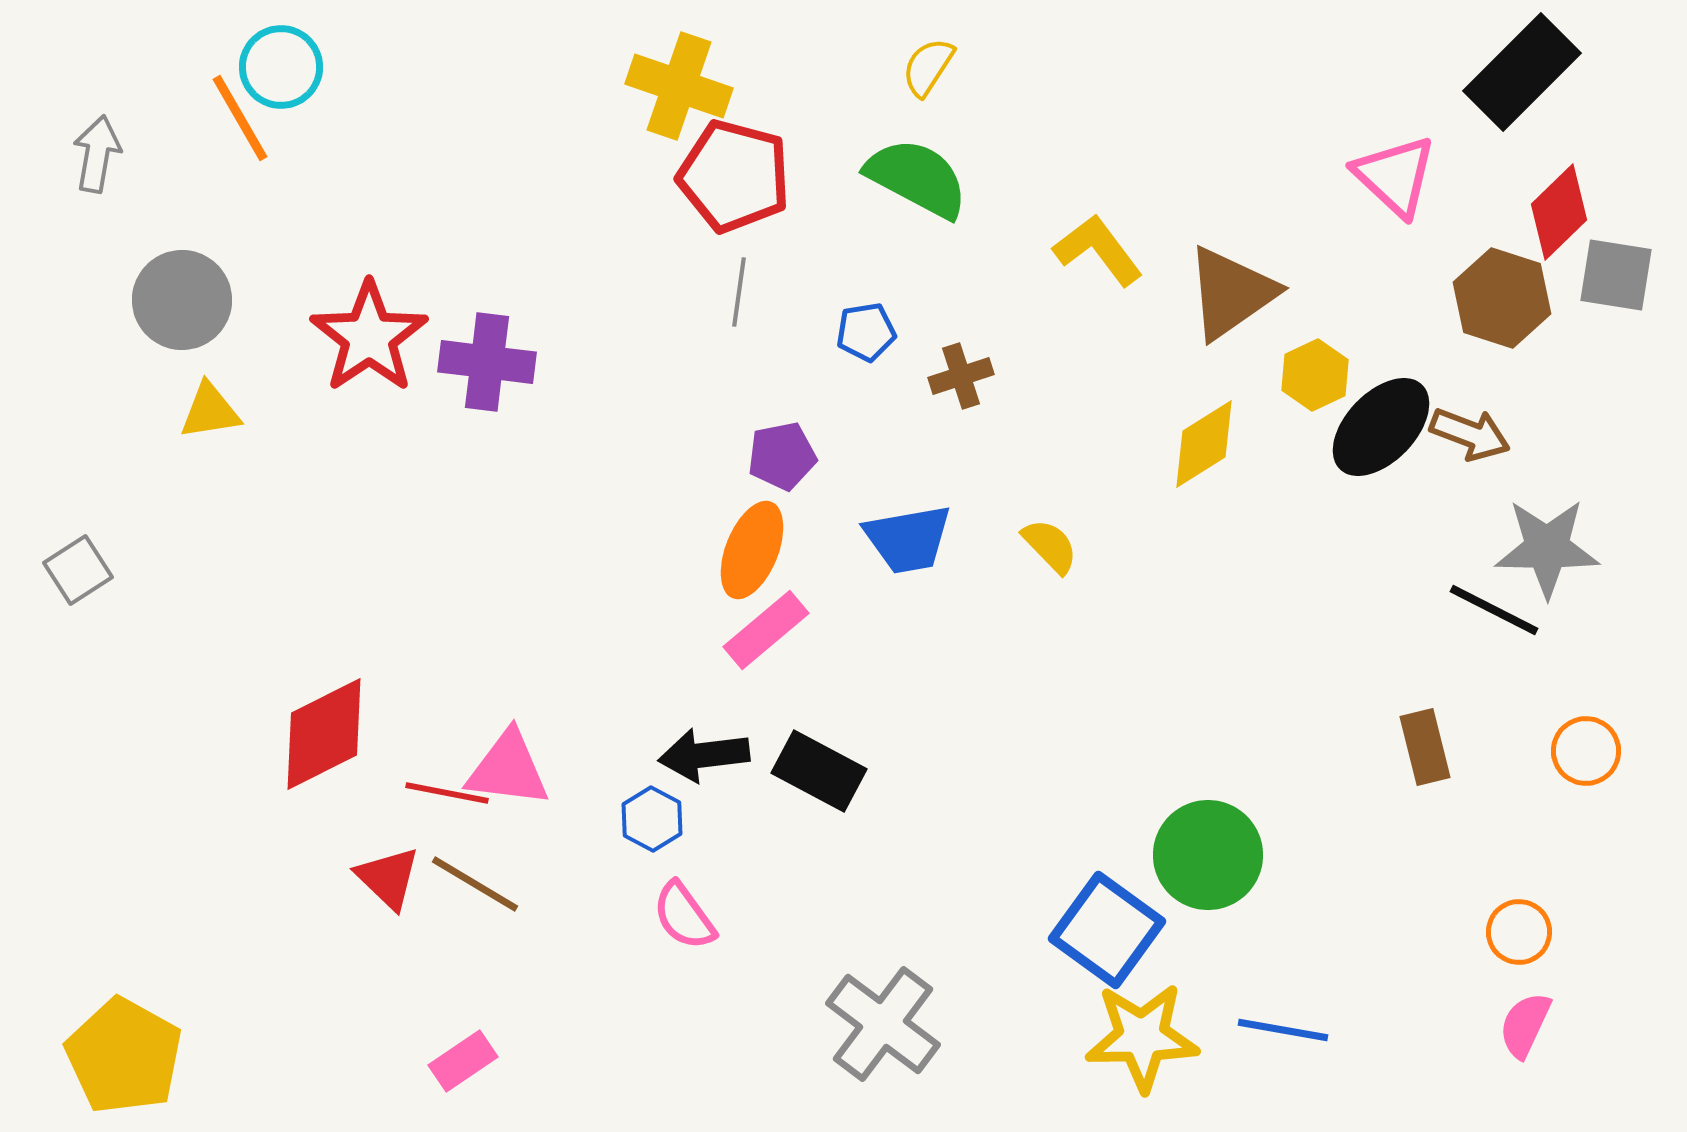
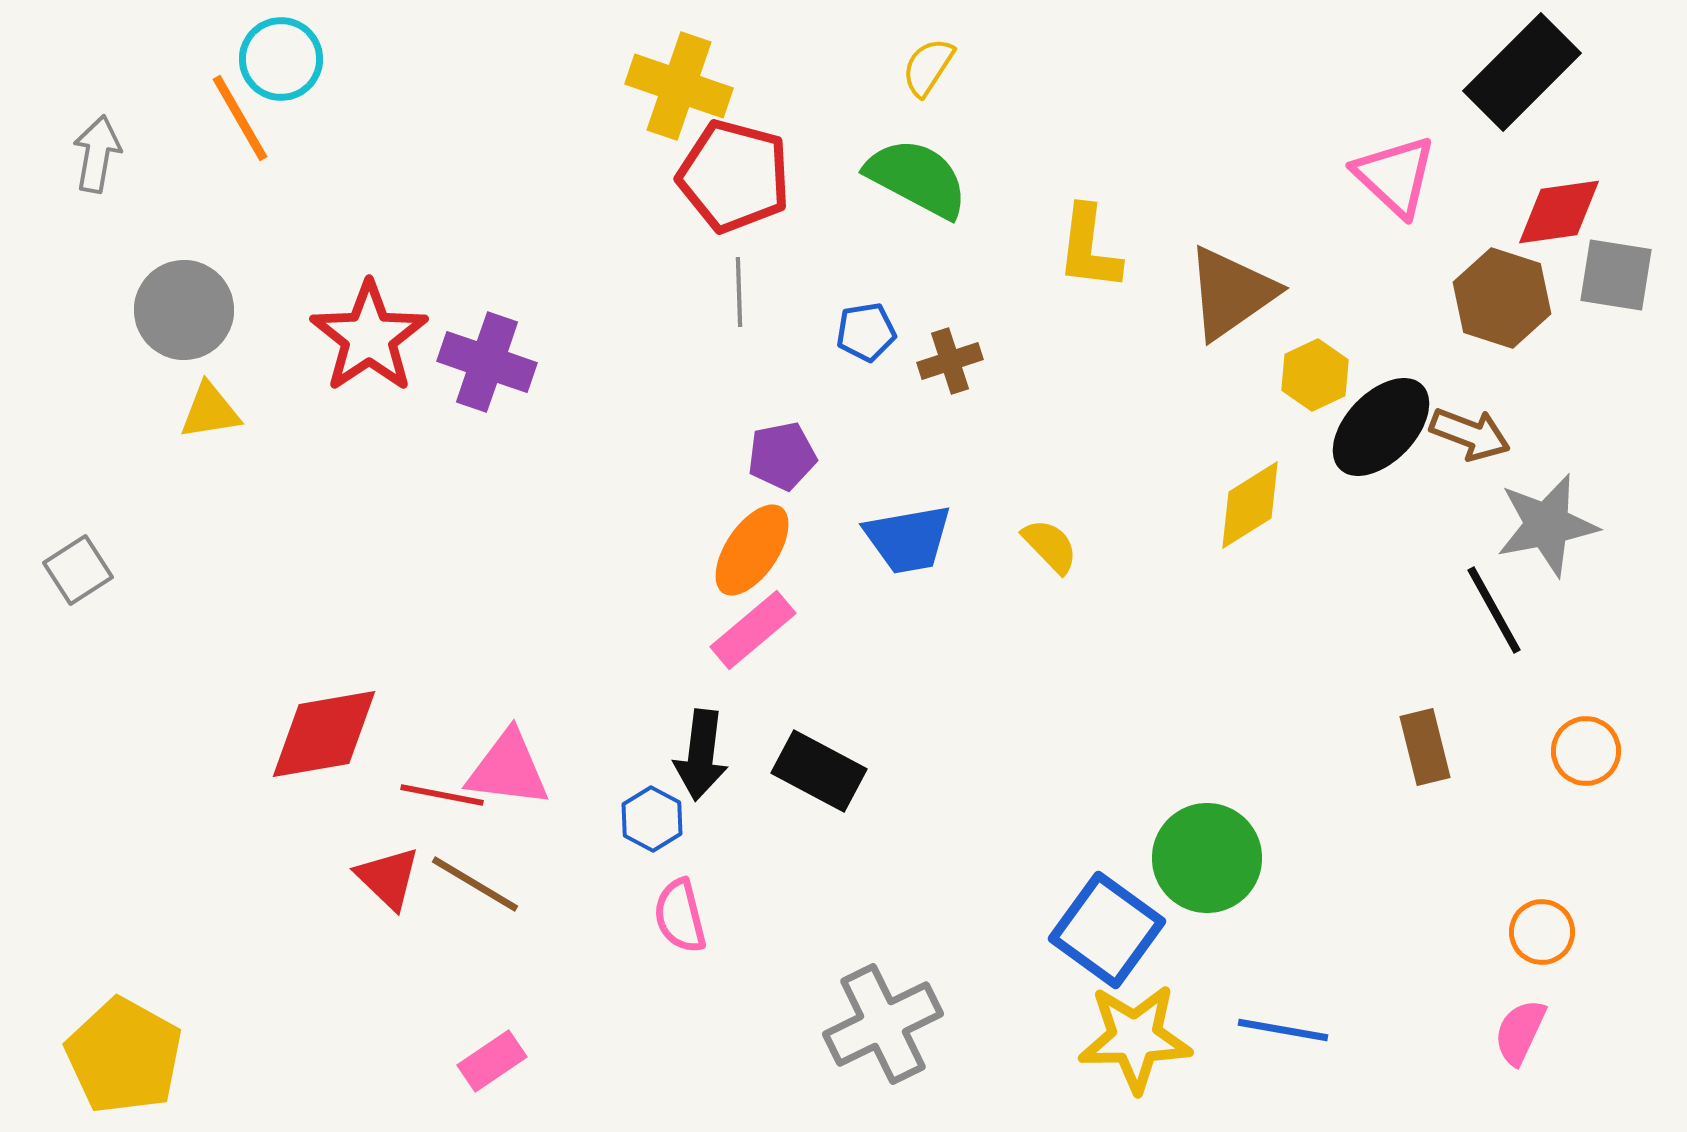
cyan circle at (281, 67): moved 8 px up
red diamond at (1559, 212): rotated 36 degrees clockwise
yellow L-shape at (1098, 250): moved 9 px left, 2 px up; rotated 136 degrees counterclockwise
gray line at (739, 292): rotated 10 degrees counterclockwise
gray circle at (182, 300): moved 2 px right, 10 px down
purple cross at (487, 362): rotated 12 degrees clockwise
brown cross at (961, 376): moved 11 px left, 15 px up
yellow diamond at (1204, 444): moved 46 px right, 61 px down
gray star at (1547, 548): moved 23 px up; rotated 12 degrees counterclockwise
orange ellipse at (752, 550): rotated 12 degrees clockwise
black line at (1494, 610): rotated 34 degrees clockwise
pink rectangle at (766, 630): moved 13 px left
red diamond at (324, 734): rotated 17 degrees clockwise
black arrow at (704, 755): moved 3 px left; rotated 76 degrees counterclockwise
red line at (447, 793): moved 5 px left, 2 px down
green circle at (1208, 855): moved 1 px left, 3 px down
pink semicircle at (684, 916): moved 4 px left; rotated 22 degrees clockwise
orange circle at (1519, 932): moved 23 px right
gray cross at (883, 1024): rotated 27 degrees clockwise
pink semicircle at (1525, 1025): moved 5 px left, 7 px down
yellow star at (1142, 1037): moved 7 px left, 1 px down
pink rectangle at (463, 1061): moved 29 px right
